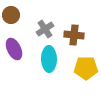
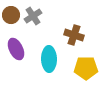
gray cross: moved 12 px left, 13 px up
brown cross: rotated 12 degrees clockwise
purple ellipse: moved 2 px right
